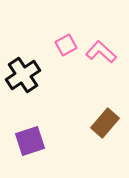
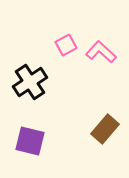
black cross: moved 7 px right, 7 px down
brown rectangle: moved 6 px down
purple square: rotated 32 degrees clockwise
